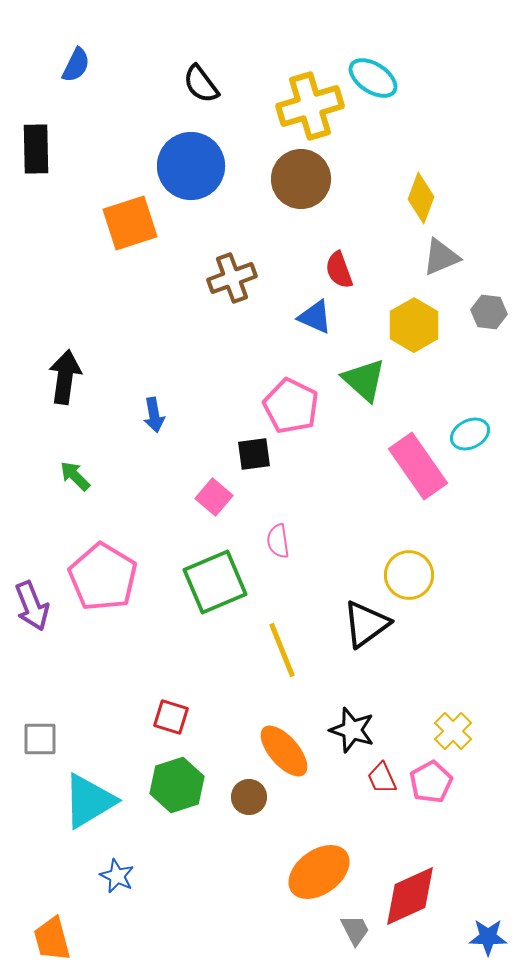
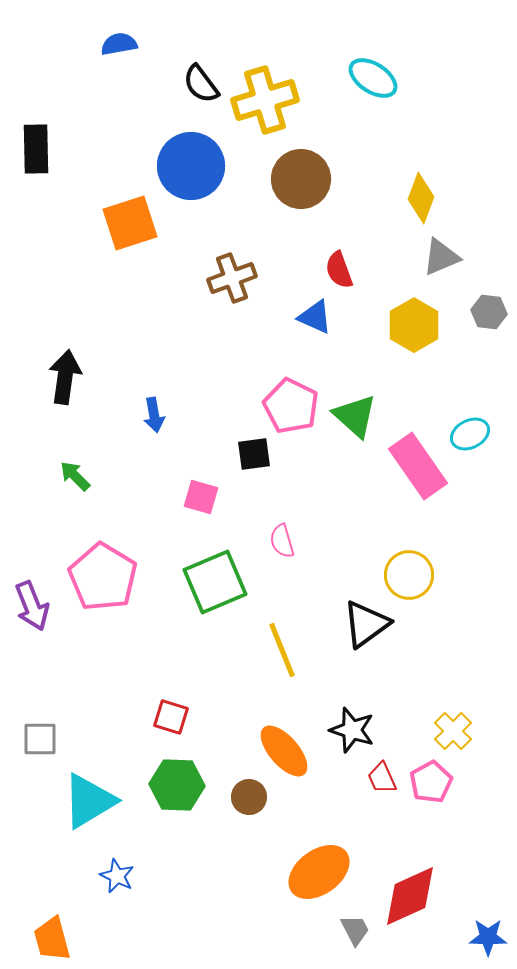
blue semicircle at (76, 65): moved 43 px right, 21 px up; rotated 126 degrees counterclockwise
yellow cross at (310, 106): moved 45 px left, 6 px up
green triangle at (364, 380): moved 9 px left, 36 px down
pink square at (214, 497): moved 13 px left; rotated 24 degrees counterclockwise
pink semicircle at (278, 541): moved 4 px right; rotated 8 degrees counterclockwise
green hexagon at (177, 785): rotated 20 degrees clockwise
